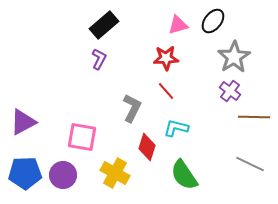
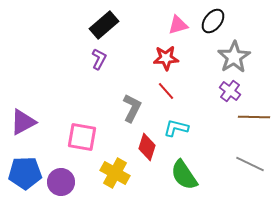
purple circle: moved 2 px left, 7 px down
